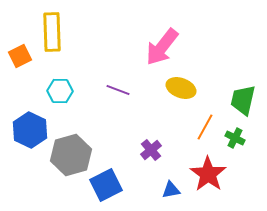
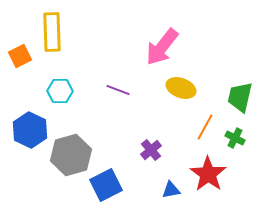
green trapezoid: moved 3 px left, 3 px up
